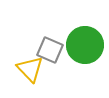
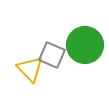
gray square: moved 2 px right, 5 px down
